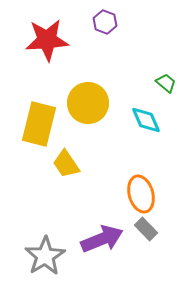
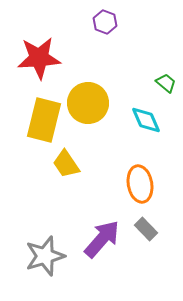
red star: moved 8 px left, 18 px down
yellow rectangle: moved 5 px right, 4 px up
orange ellipse: moved 1 px left, 10 px up; rotated 6 degrees clockwise
purple arrow: rotated 27 degrees counterclockwise
gray star: rotated 15 degrees clockwise
